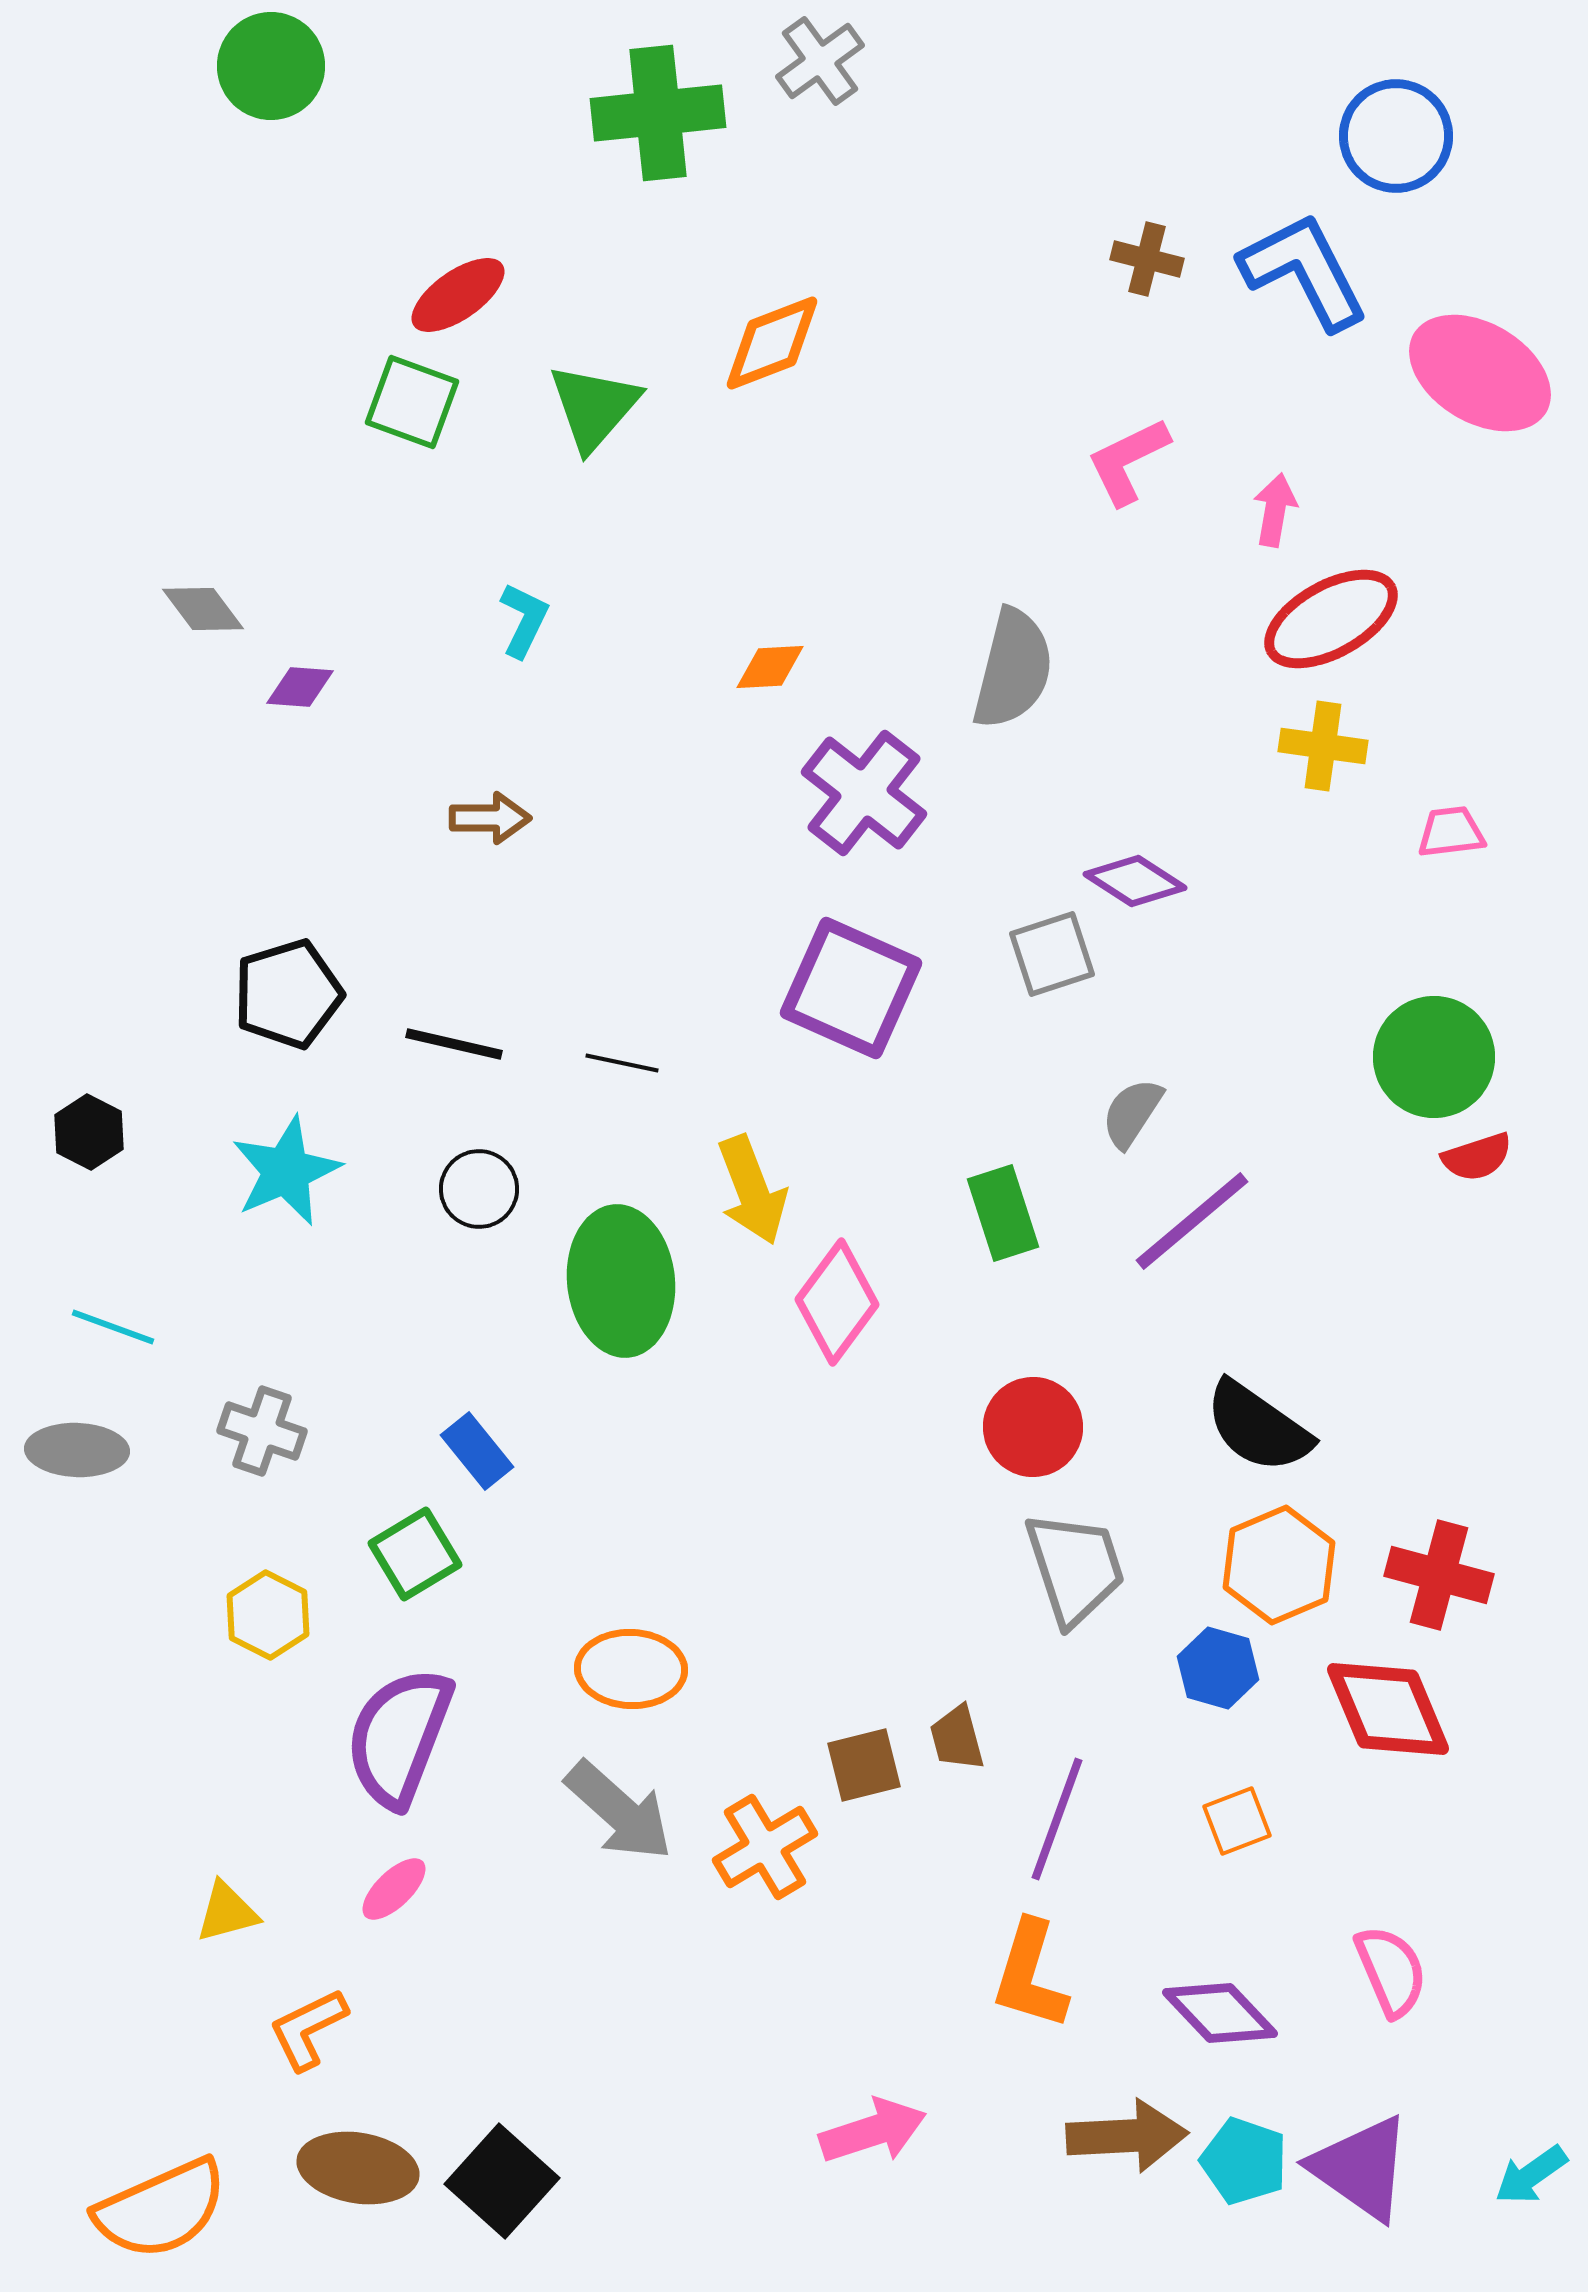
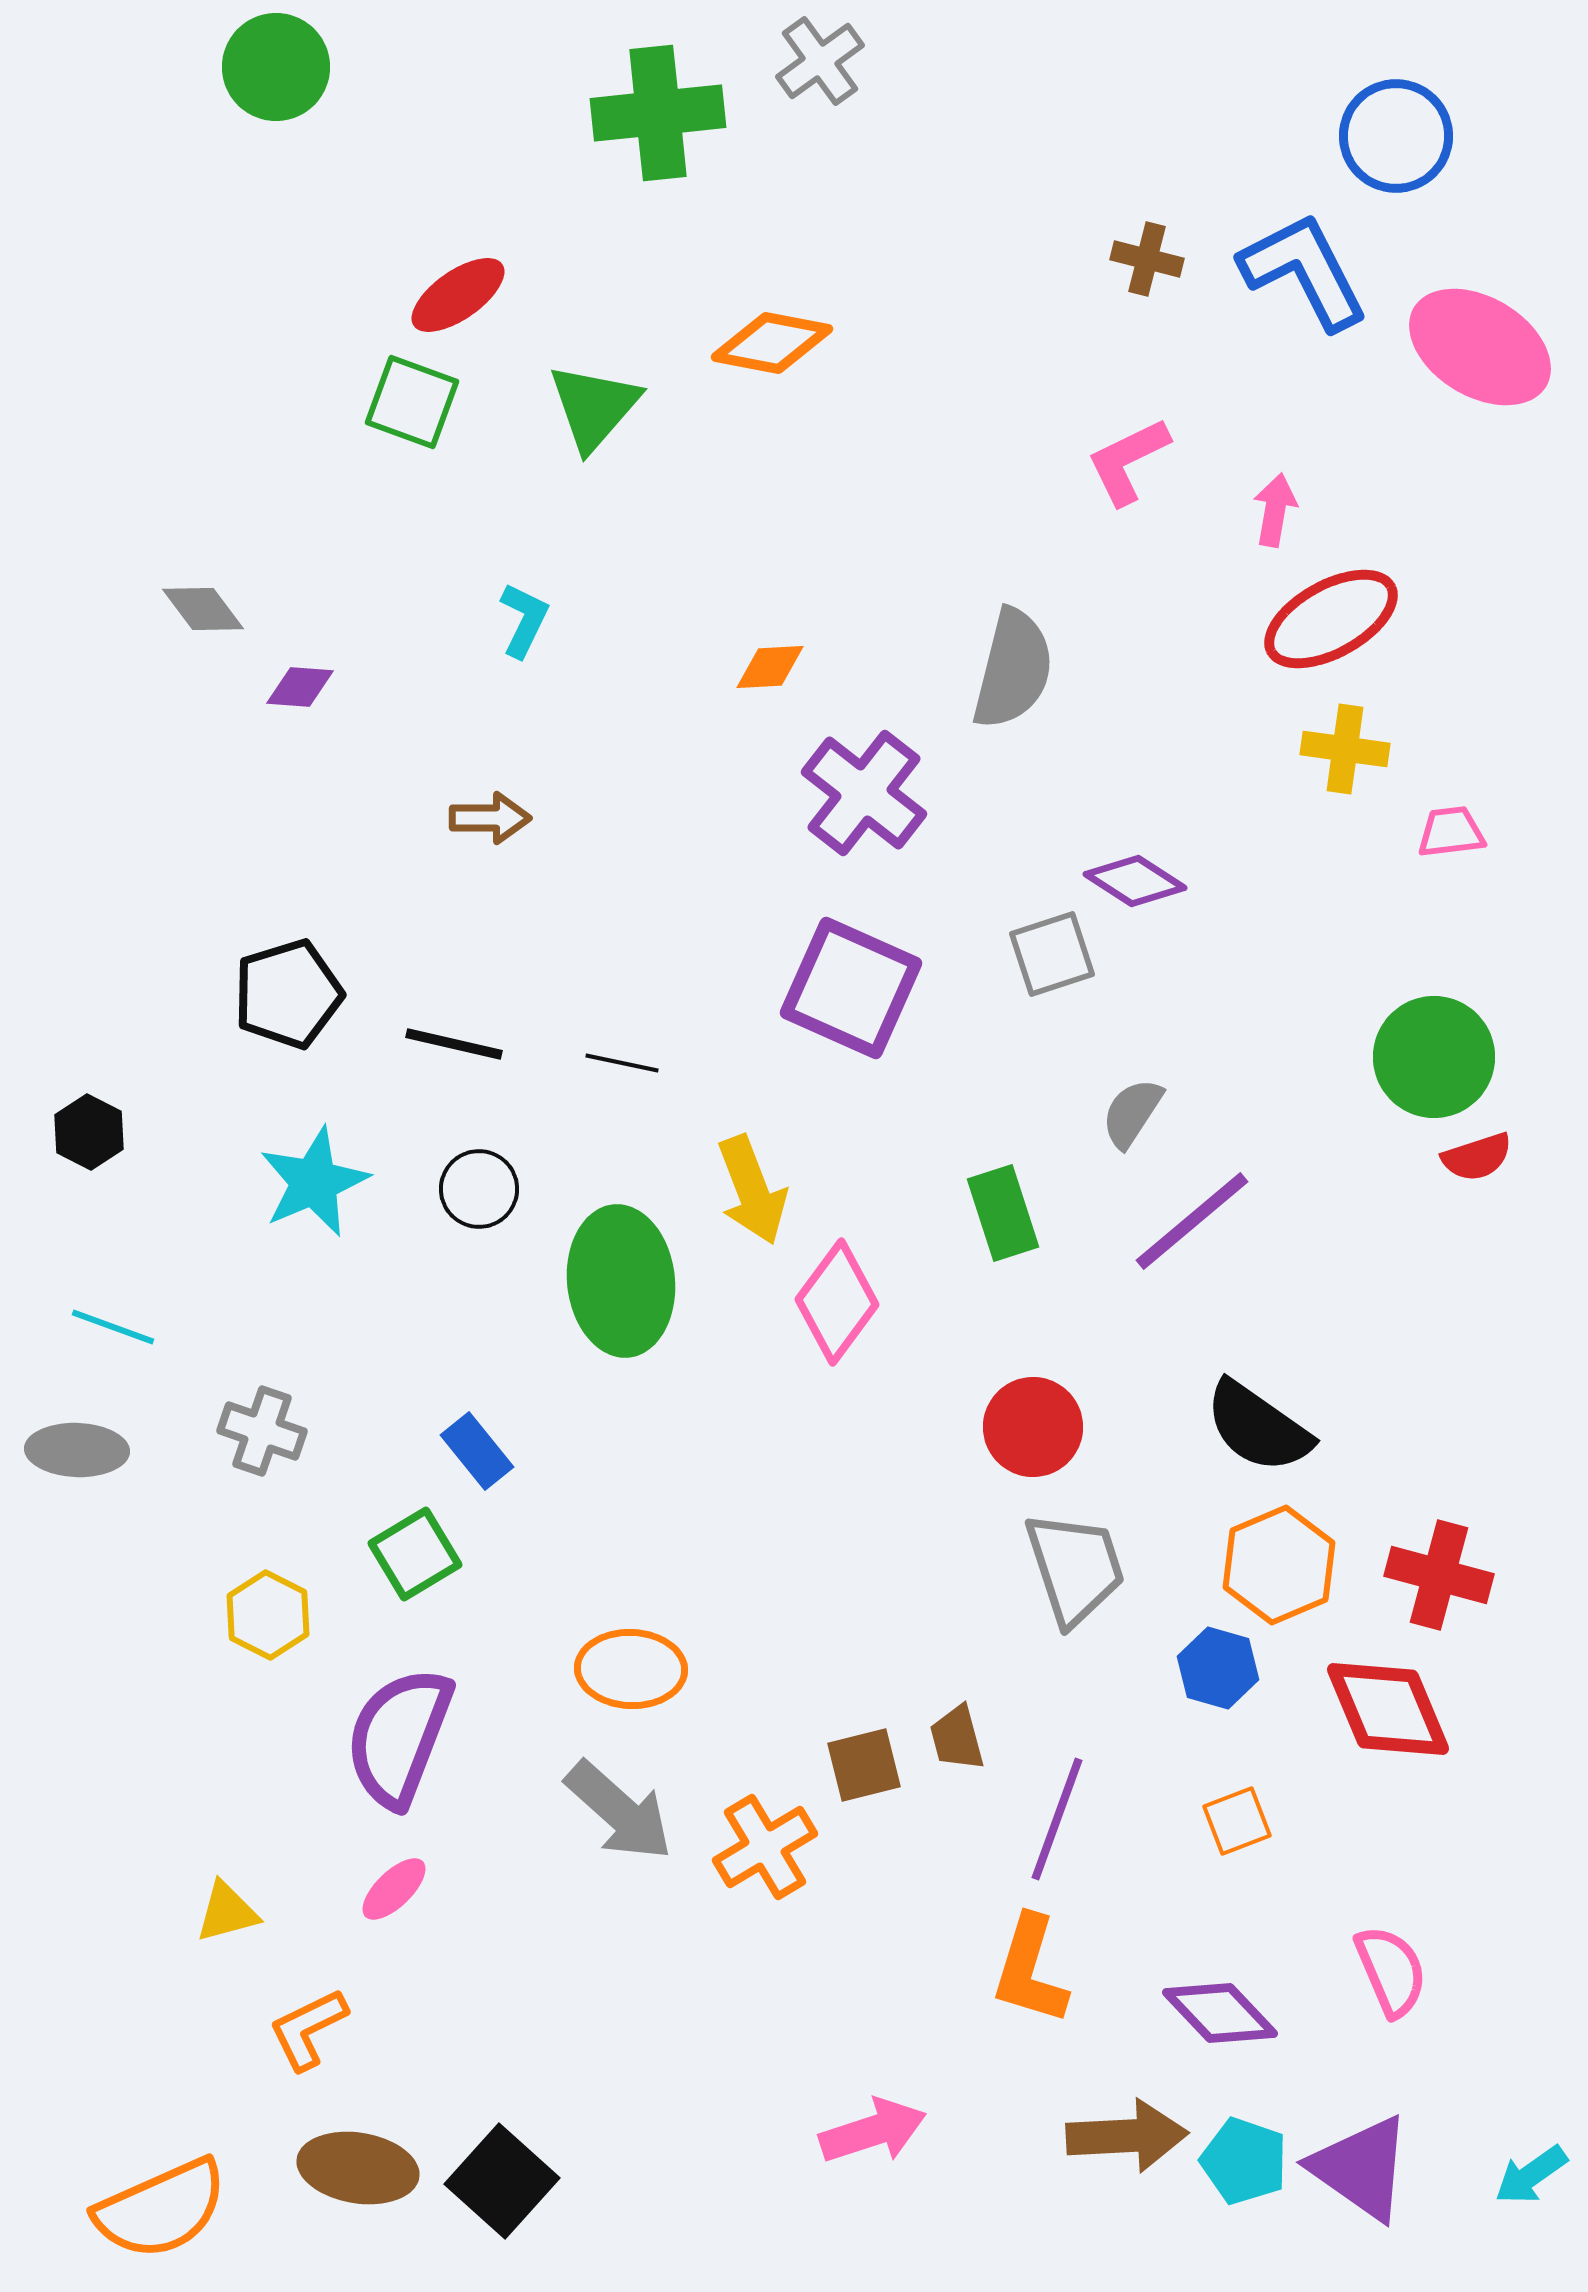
green circle at (271, 66): moved 5 px right, 1 px down
orange diamond at (772, 343): rotated 32 degrees clockwise
pink ellipse at (1480, 373): moved 26 px up
yellow cross at (1323, 746): moved 22 px right, 3 px down
cyan star at (286, 1171): moved 28 px right, 11 px down
orange L-shape at (1030, 1975): moved 5 px up
